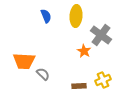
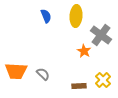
orange trapezoid: moved 8 px left, 10 px down
yellow cross: rotated 21 degrees counterclockwise
